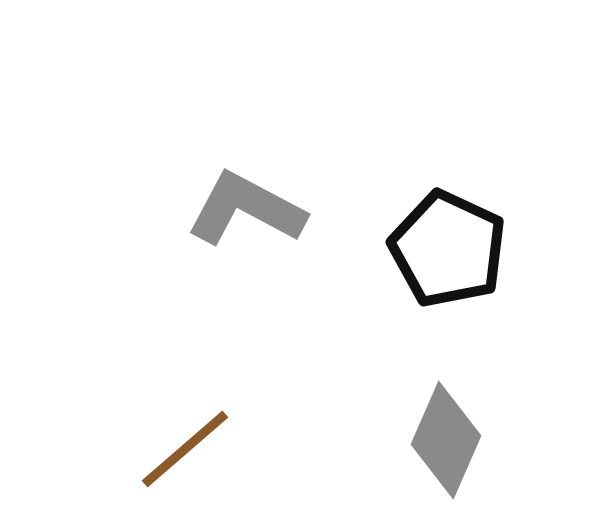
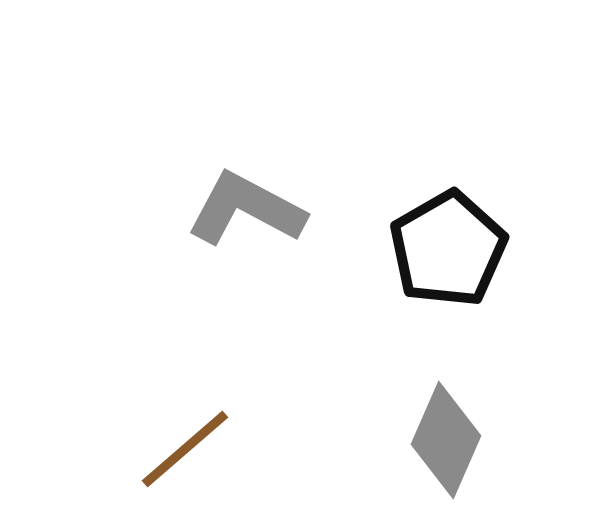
black pentagon: rotated 17 degrees clockwise
